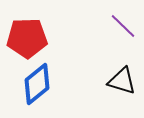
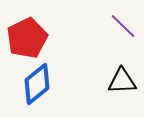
red pentagon: rotated 24 degrees counterclockwise
black triangle: rotated 20 degrees counterclockwise
